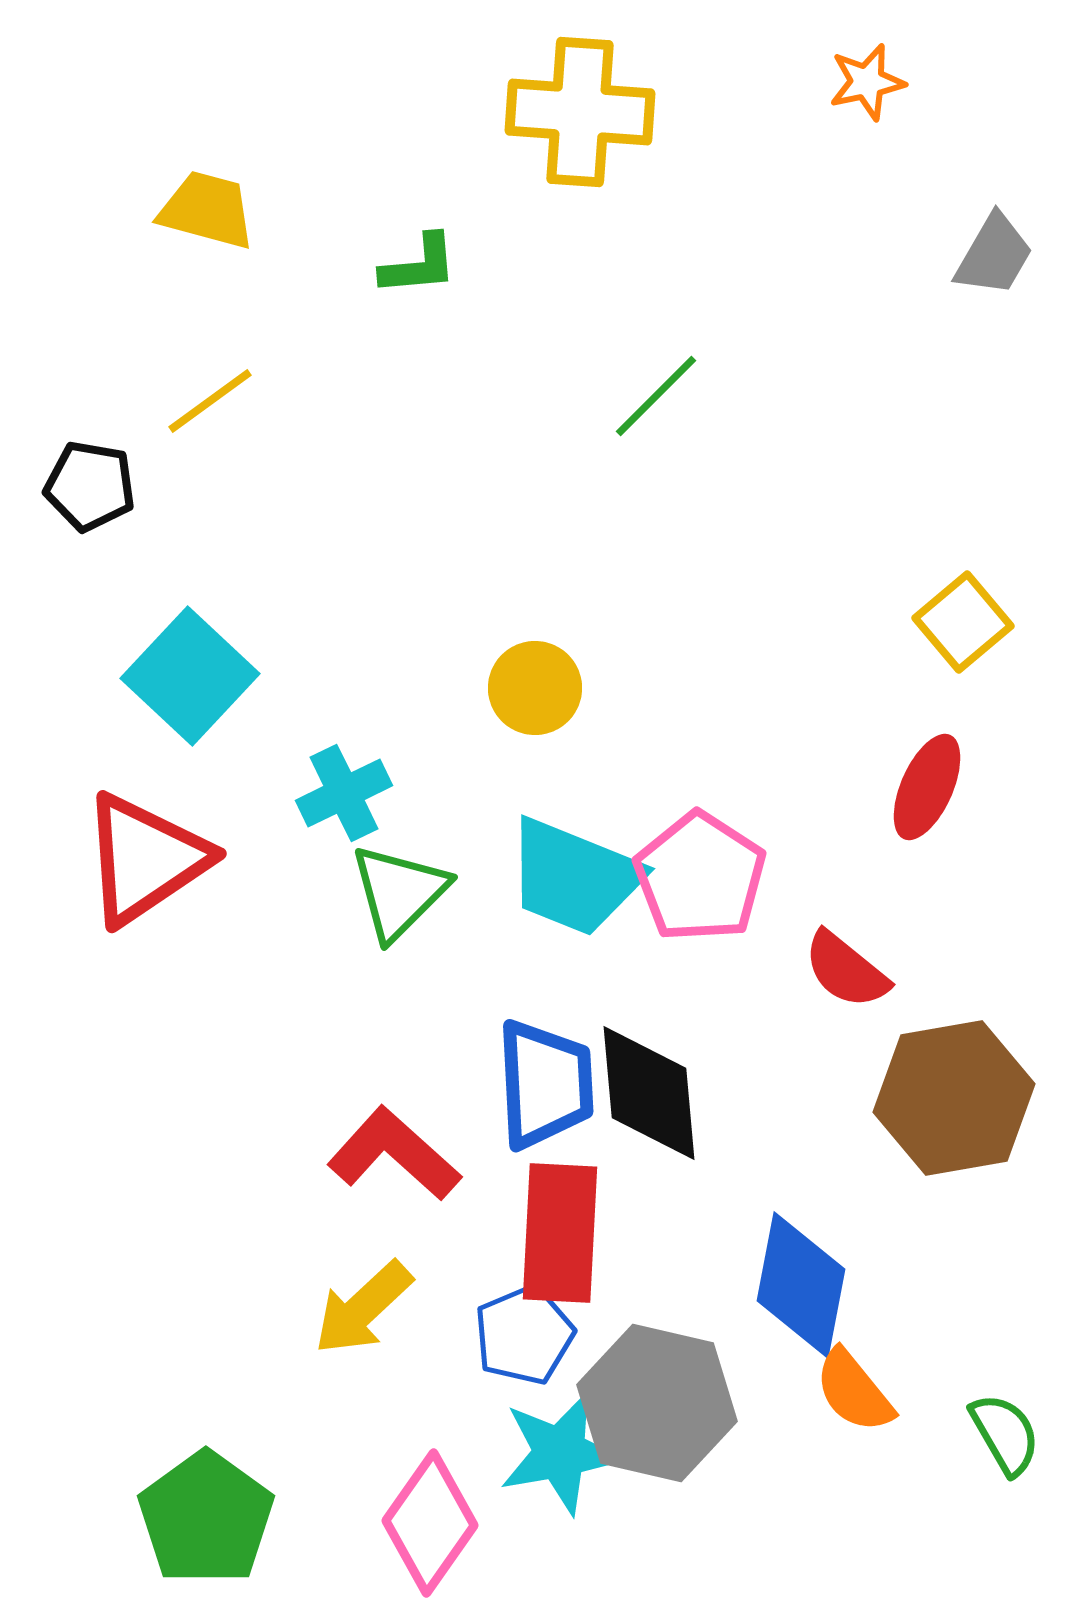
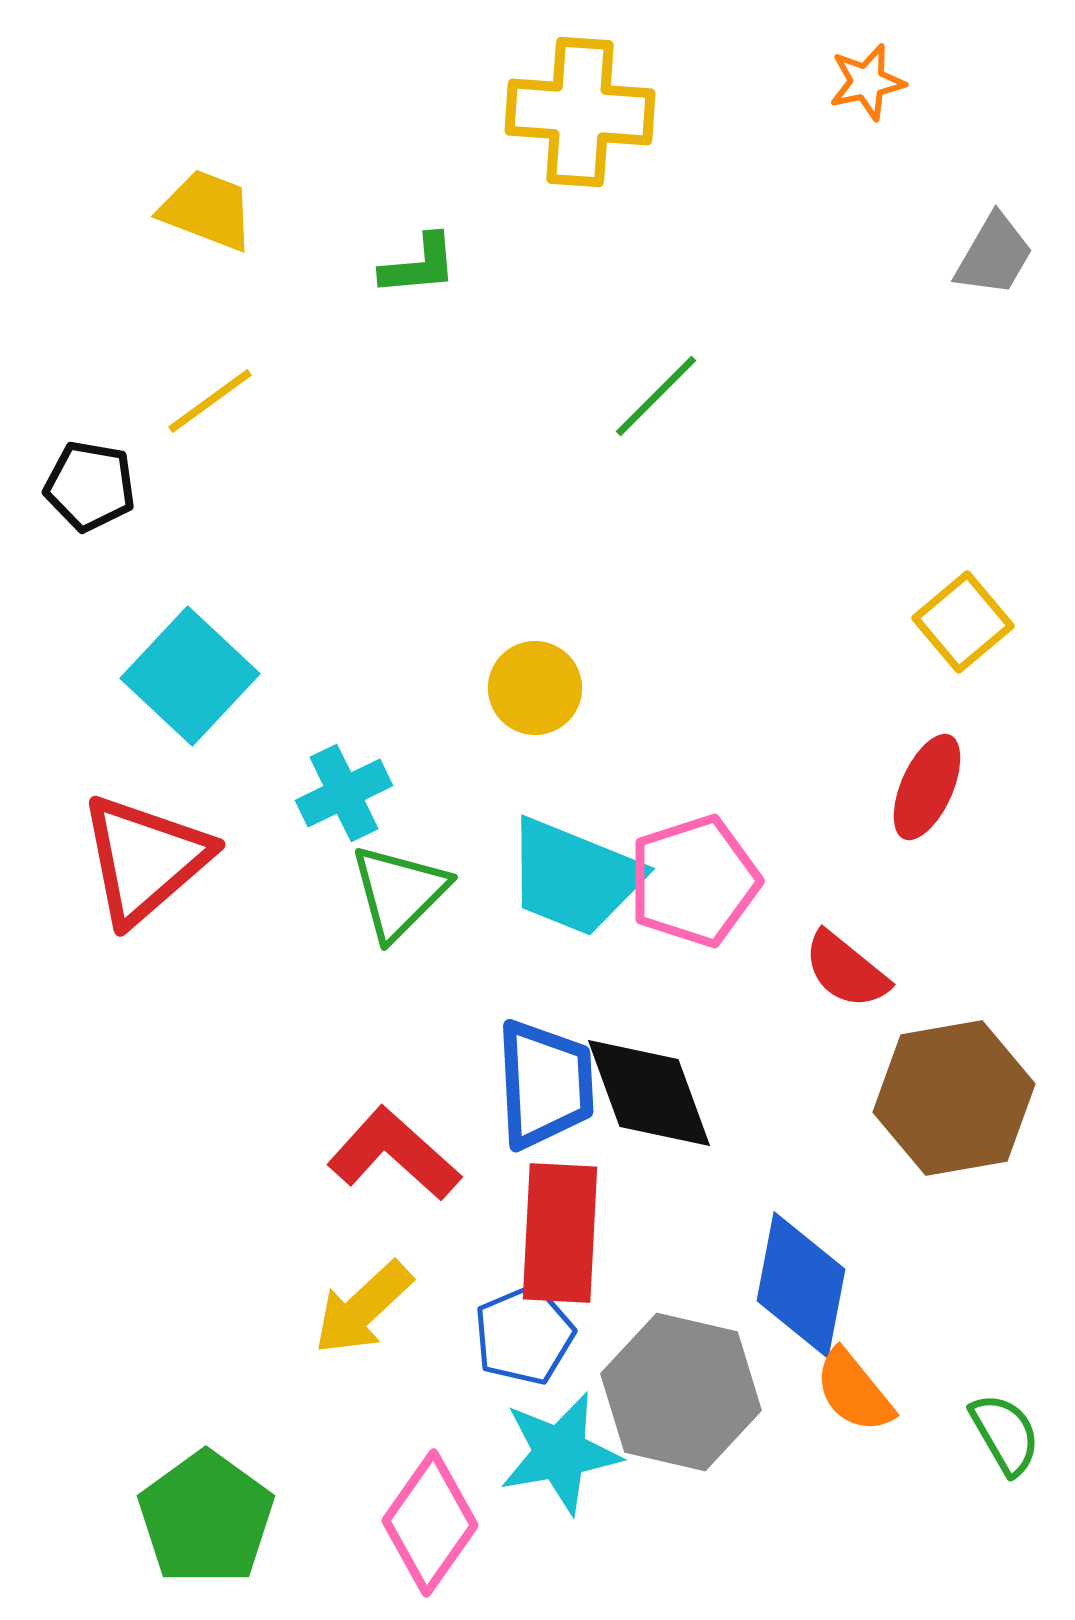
yellow trapezoid: rotated 6 degrees clockwise
red triangle: rotated 7 degrees counterclockwise
pink pentagon: moved 6 px left, 4 px down; rotated 21 degrees clockwise
black diamond: rotated 15 degrees counterclockwise
gray hexagon: moved 24 px right, 11 px up
